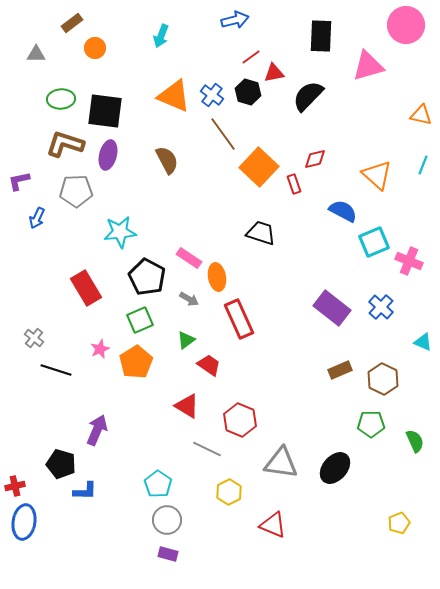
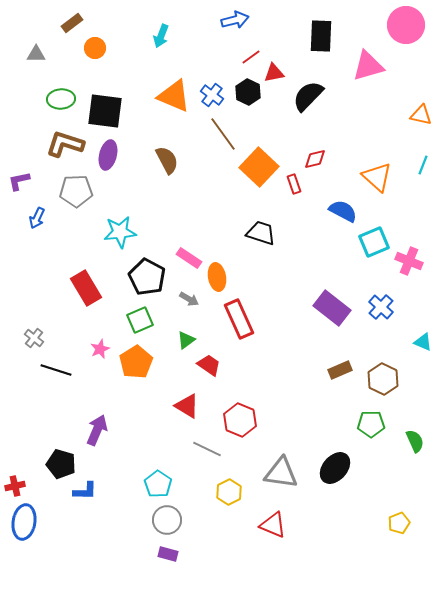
black hexagon at (248, 92): rotated 10 degrees clockwise
orange triangle at (377, 175): moved 2 px down
gray triangle at (281, 463): moved 10 px down
